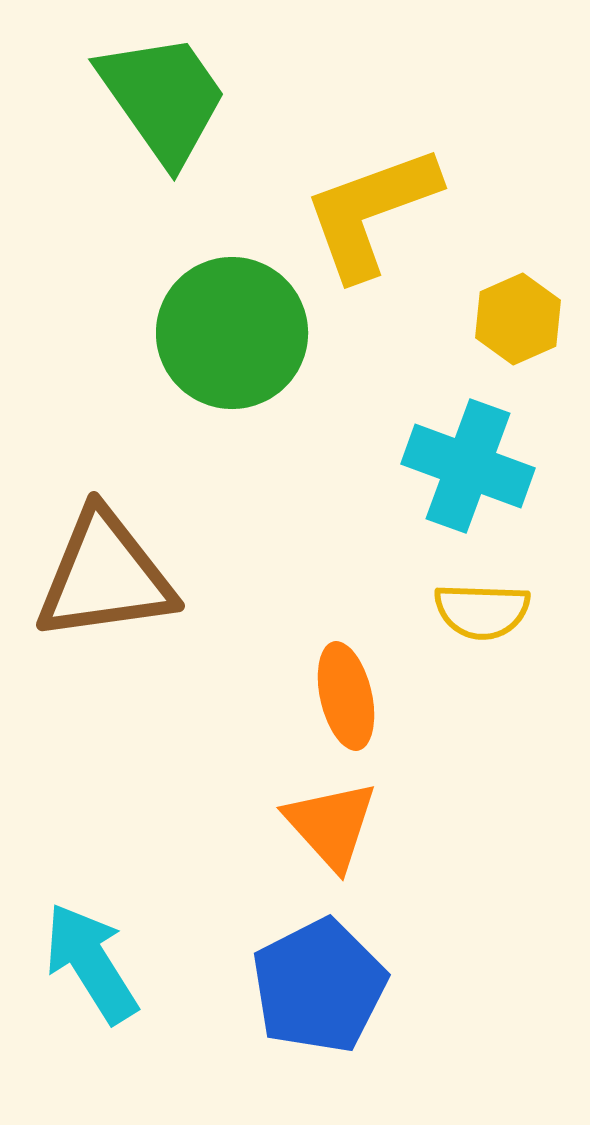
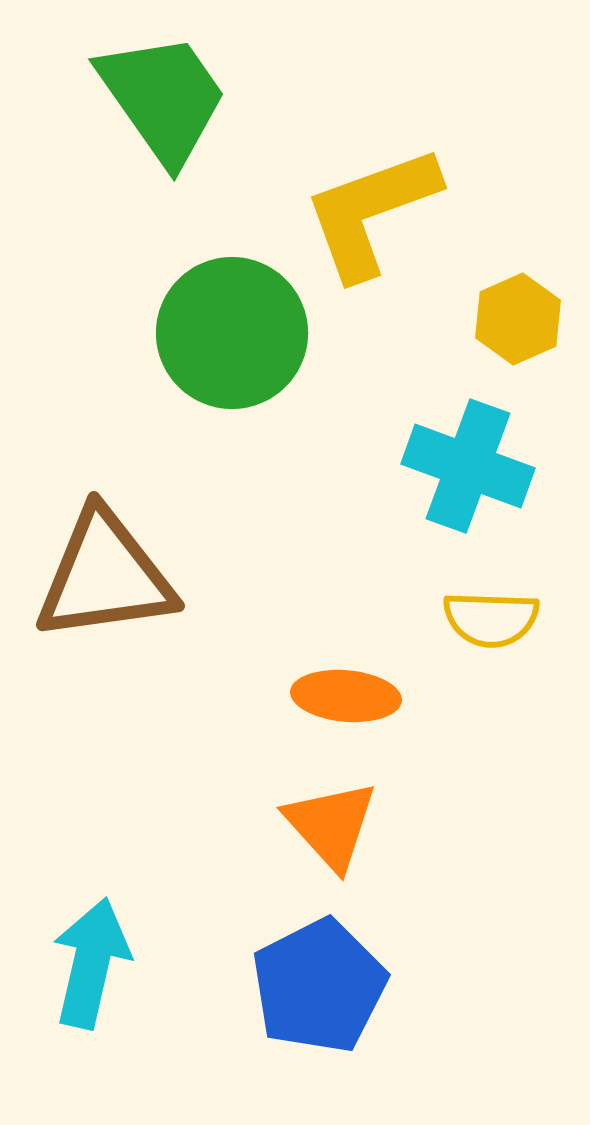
yellow semicircle: moved 9 px right, 8 px down
orange ellipse: rotated 72 degrees counterclockwise
cyan arrow: rotated 45 degrees clockwise
